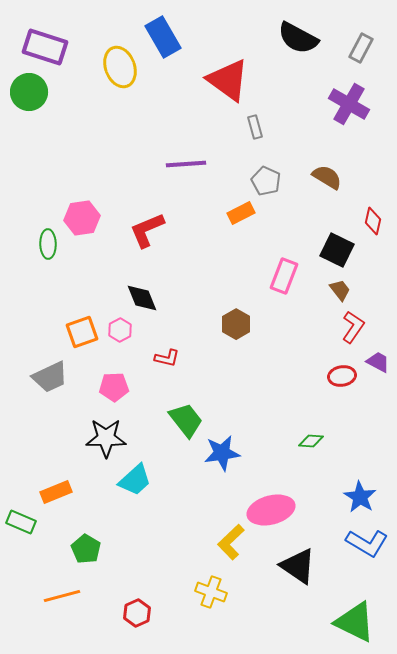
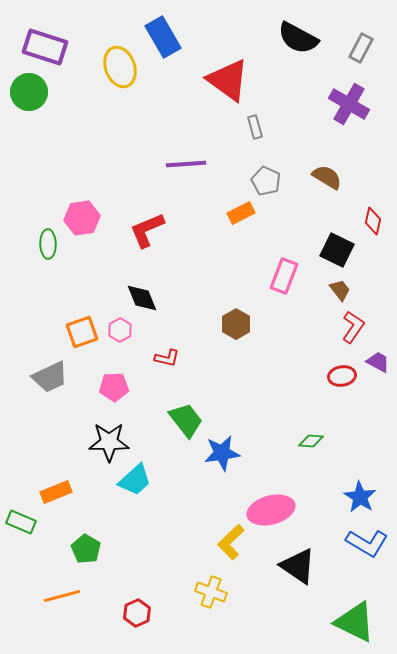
black star at (106, 438): moved 3 px right, 4 px down
